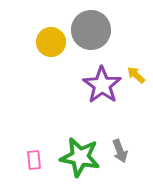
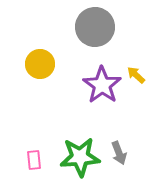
gray circle: moved 4 px right, 3 px up
yellow circle: moved 11 px left, 22 px down
gray arrow: moved 1 px left, 2 px down
green star: rotated 15 degrees counterclockwise
